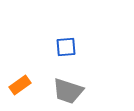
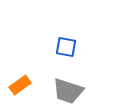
blue square: rotated 15 degrees clockwise
